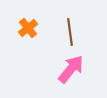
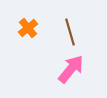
brown line: rotated 8 degrees counterclockwise
